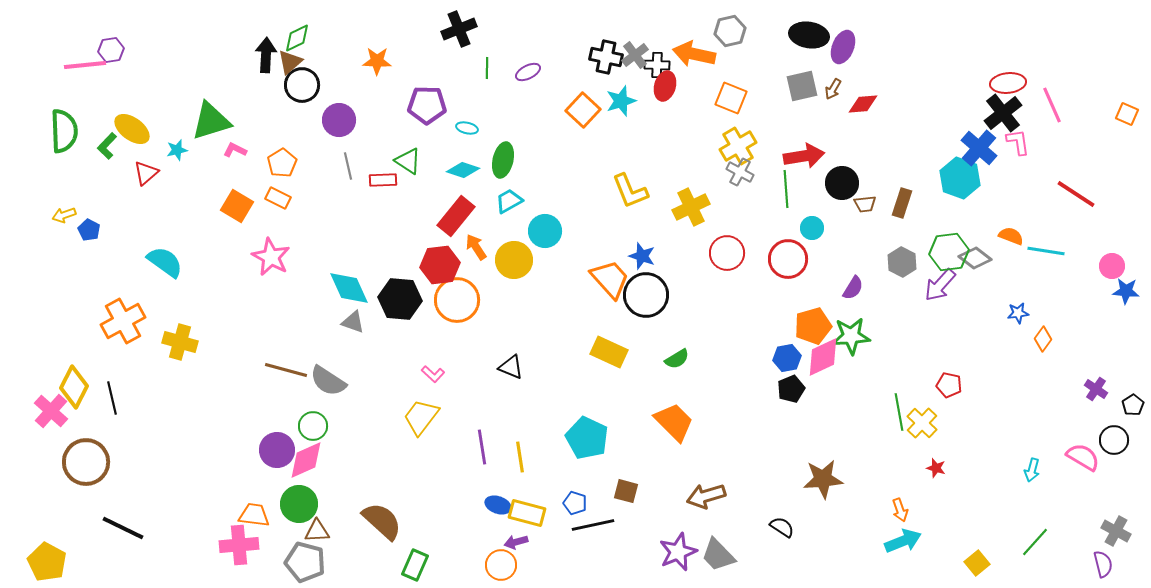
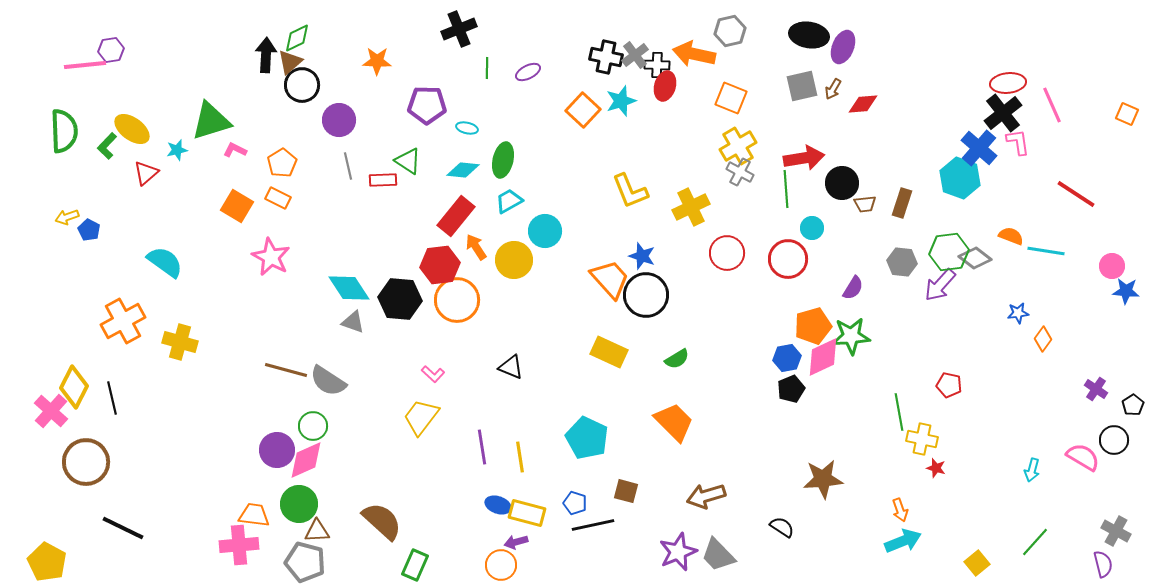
red arrow at (804, 156): moved 2 px down
cyan diamond at (463, 170): rotated 12 degrees counterclockwise
yellow arrow at (64, 215): moved 3 px right, 2 px down
gray hexagon at (902, 262): rotated 20 degrees counterclockwise
cyan diamond at (349, 288): rotated 9 degrees counterclockwise
yellow cross at (922, 423): moved 16 px down; rotated 32 degrees counterclockwise
